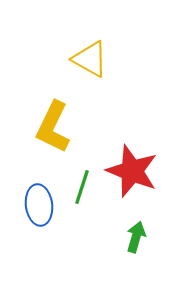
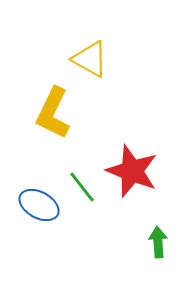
yellow L-shape: moved 14 px up
green line: rotated 56 degrees counterclockwise
blue ellipse: rotated 54 degrees counterclockwise
green arrow: moved 22 px right, 5 px down; rotated 20 degrees counterclockwise
